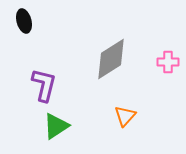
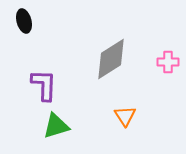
purple L-shape: rotated 12 degrees counterclockwise
orange triangle: rotated 15 degrees counterclockwise
green triangle: rotated 16 degrees clockwise
